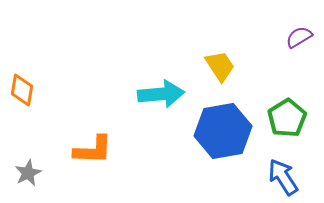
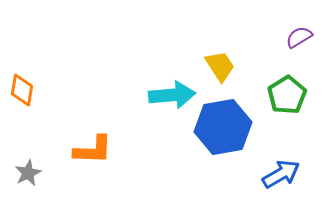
cyan arrow: moved 11 px right, 1 px down
green pentagon: moved 23 px up
blue hexagon: moved 4 px up
blue arrow: moved 2 px left, 3 px up; rotated 93 degrees clockwise
